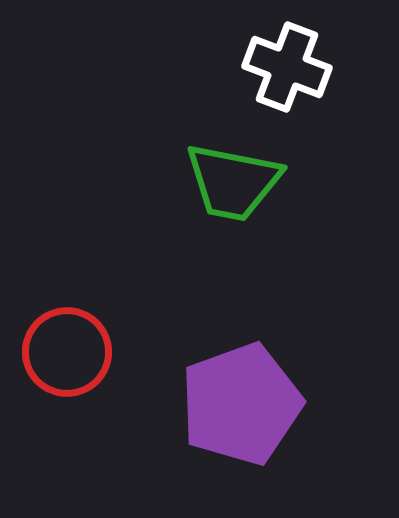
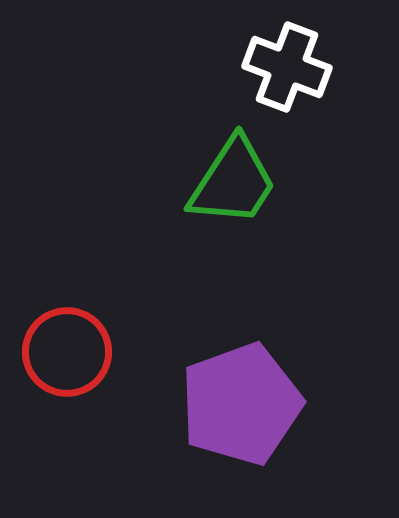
green trapezoid: rotated 68 degrees counterclockwise
